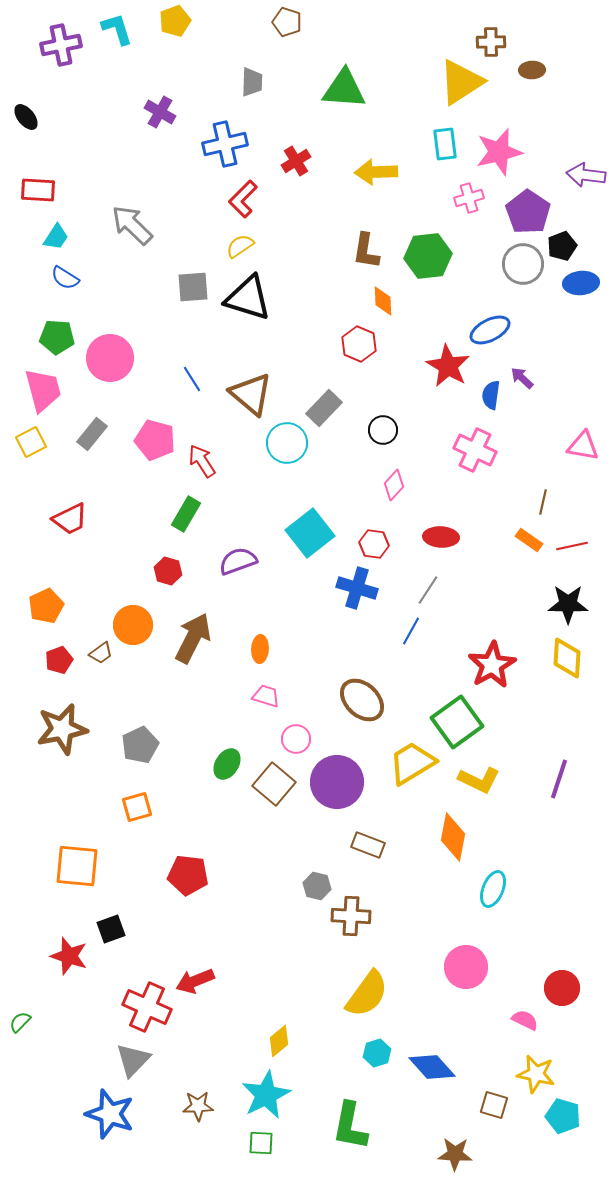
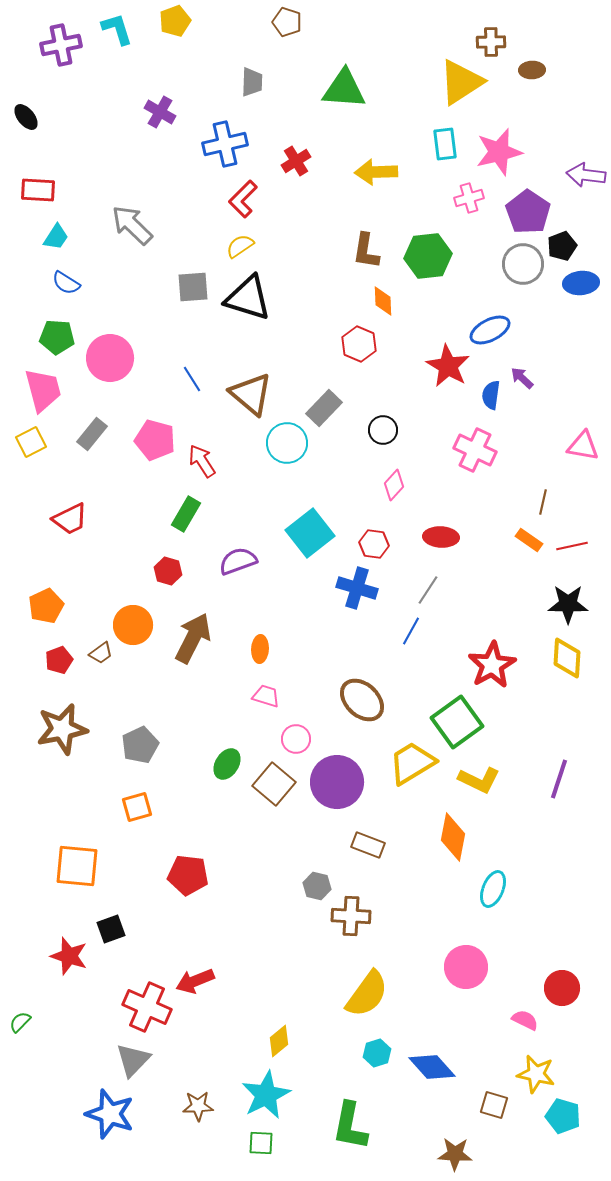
blue semicircle at (65, 278): moved 1 px right, 5 px down
